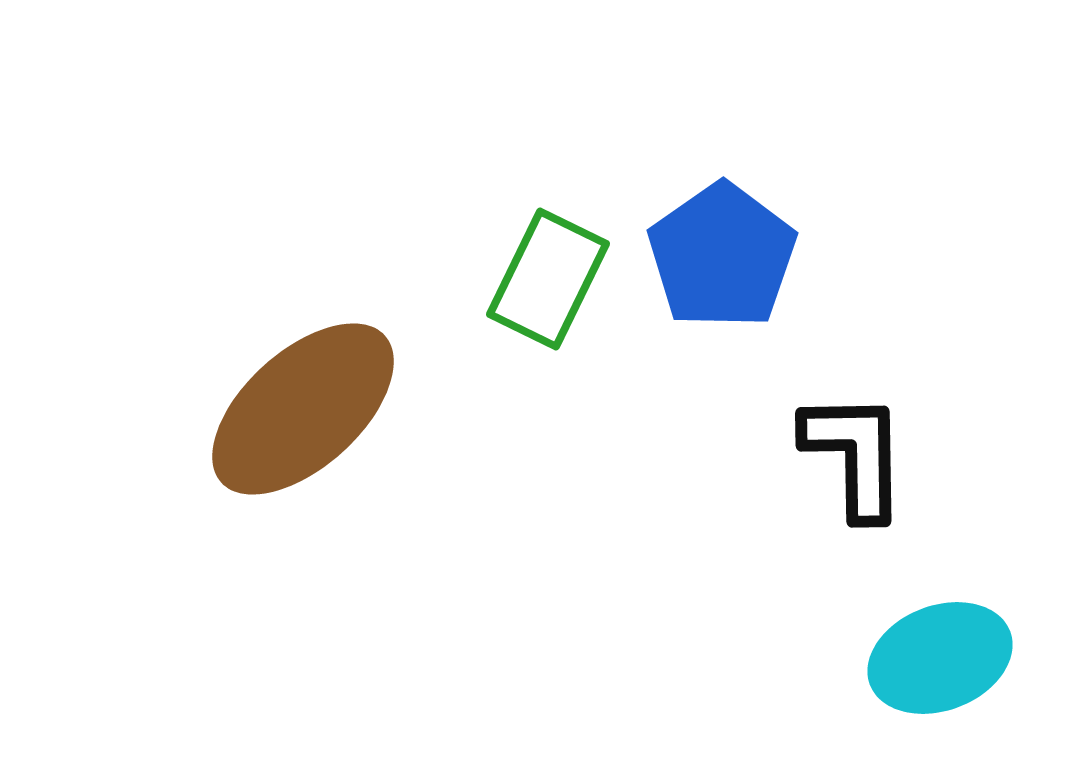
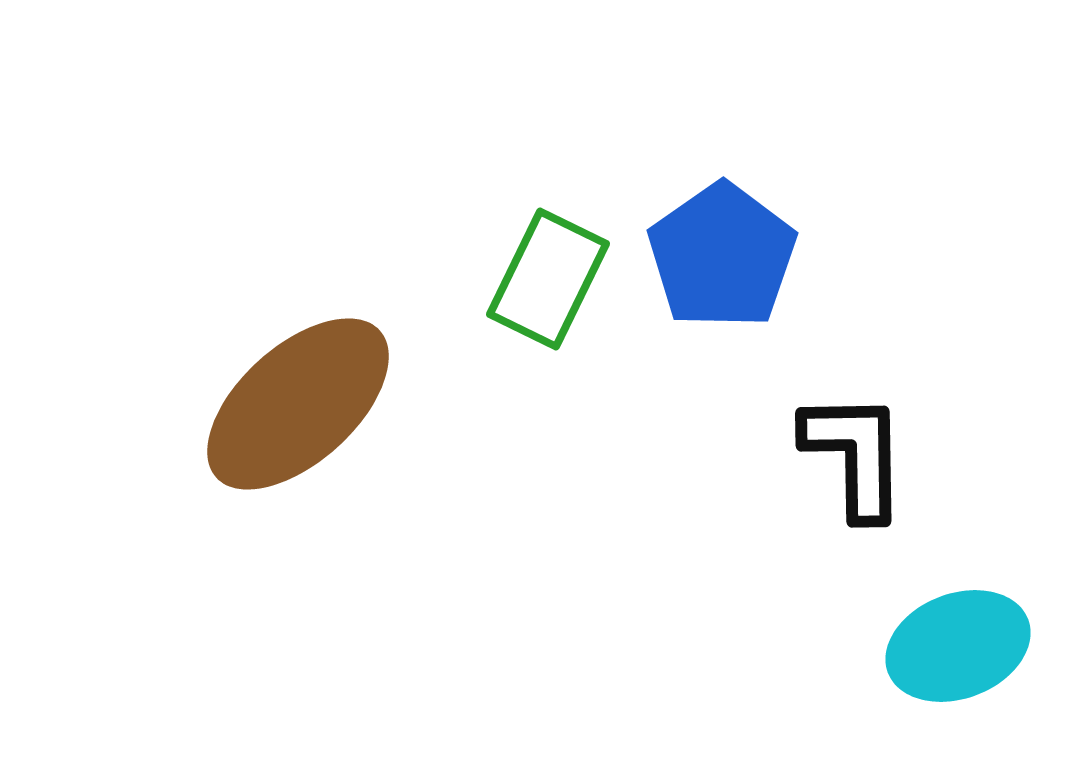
brown ellipse: moved 5 px left, 5 px up
cyan ellipse: moved 18 px right, 12 px up
